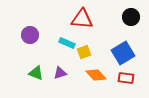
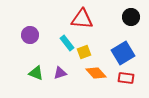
cyan rectangle: rotated 28 degrees clockwise
orange diamond: moved 2 px up
